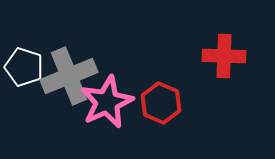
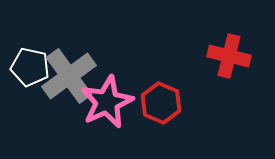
red cross: moved 5 px right; rotated 12 degrees clockwise
white pentagon: moved 6 px right; rotated 6 degrees counterclockwise
gray cross: rotated 14 degrees counterclockwise
